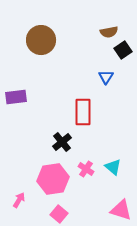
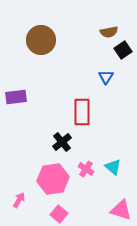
red rectangle: moved 1 px left
